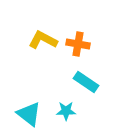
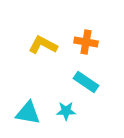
yellow L-shape: moved 5 px down
orange cross: moved 8 px right, 2 px up
cyan triangle: moved 1 px left, 1 px up; rotated 28 degrees counterclockwise
